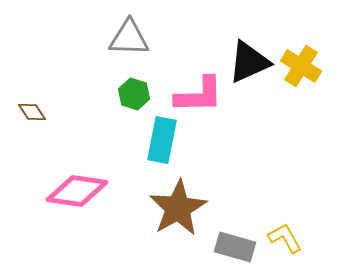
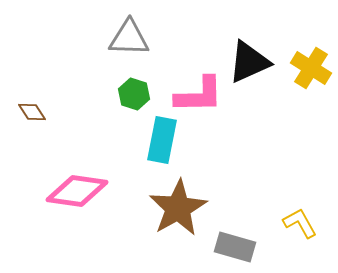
yellow cross: moved 10 px right, 2 px down
yellow L-shape: moved 15 px right, 15 px up
